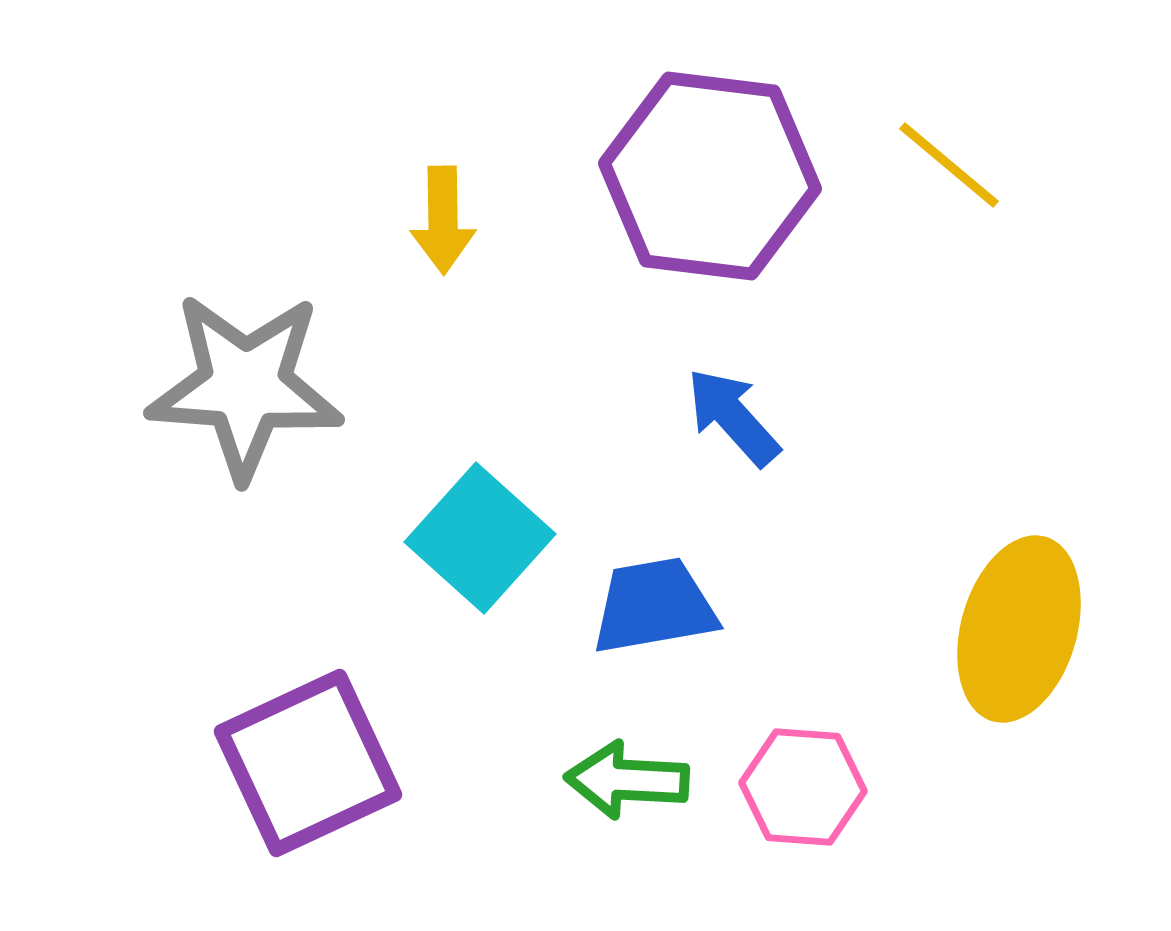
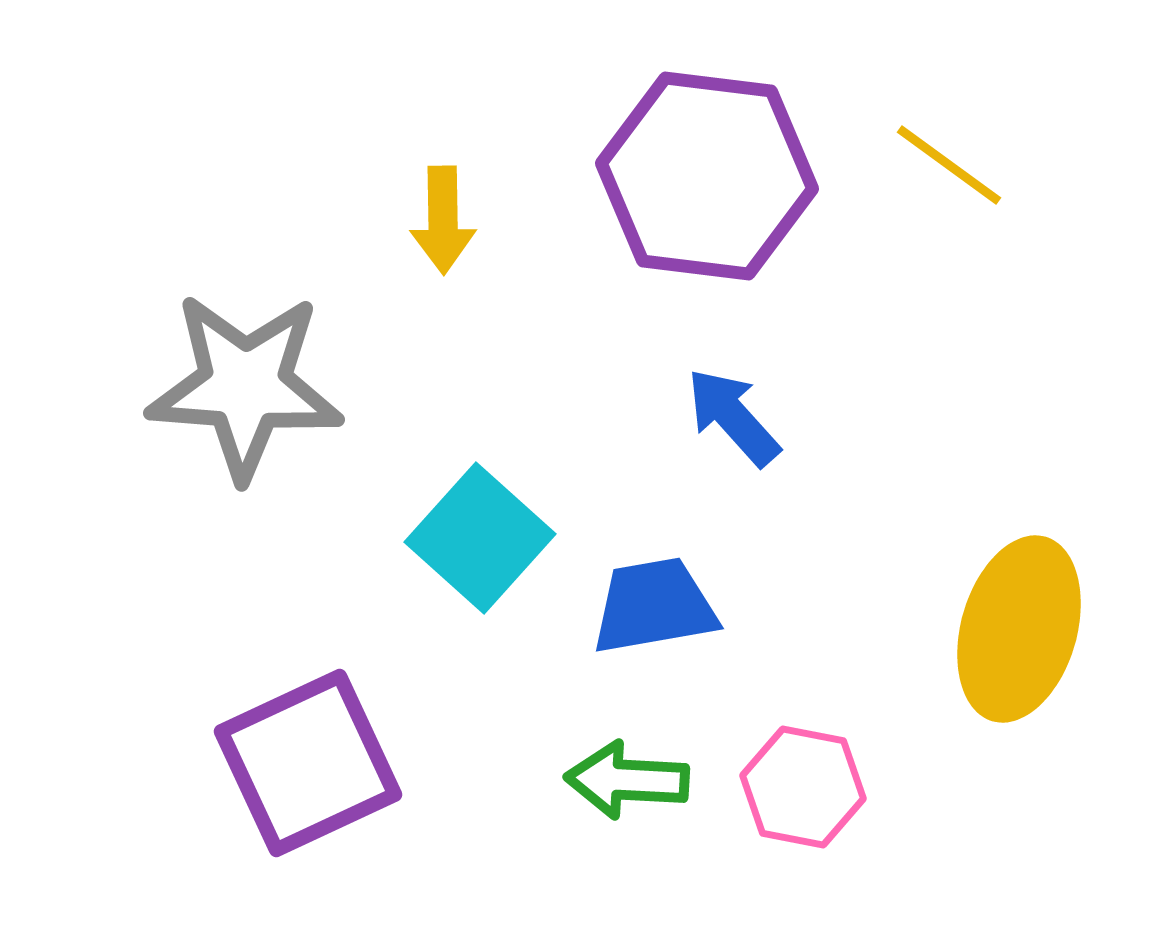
yellow line: rotated 4 degrees counterclockwise
purple hexagon: moved 3 px left
pink hexagon: rotated 7 degrees clockwise
